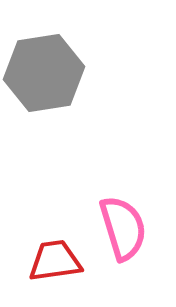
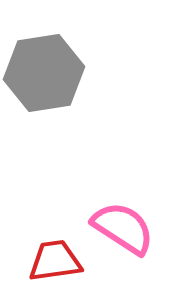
pink semicircle: rotated 40 degrees counterclockwise
